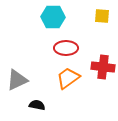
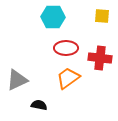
red cross: moved 3 px left, 9 px up
black semicircle: moved 2 px right
